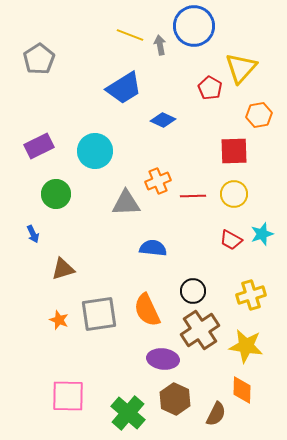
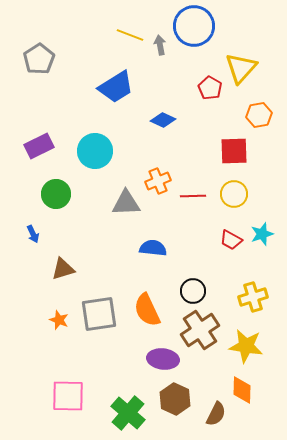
blue trapezoid: moved 8 px left, 1 px up
yellow cross: moved 2 px right, 2 px down
